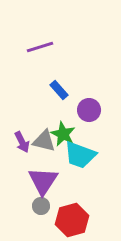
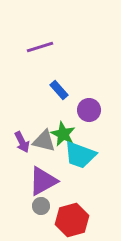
purple triangle: rotated 28 degrees clockwise
